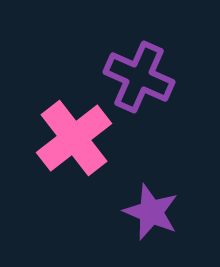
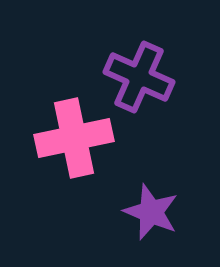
pink cross: rotated 26 degrees clockwise
